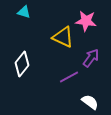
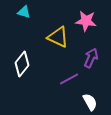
yellow triangle: moved 5 px left
purple arrow: rotated 12 degrees counterclockwise
purple line: moved 2 px down
white semicircle: rotated 24 degrees clockwise
